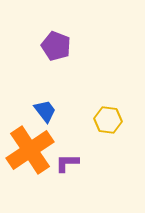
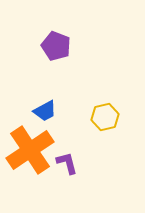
blue trapezoid: rotated 100 degrees clockwise
yellow hexagon: moved 3 px left, 3 px up; rotated 20 degrees counterclockwise
purple L-shape: rotated 75 degrees clockwise
